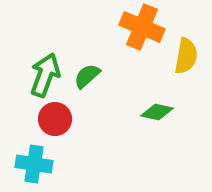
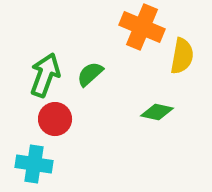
yellow semicircle: moved 4 px left
green semicircle: moved 3 px right, 2 px up
